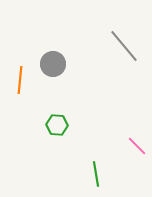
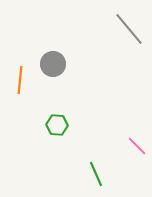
gray line: moved 5 px right, 17 px up
green line: rotated 15 degrees counterclockwise
